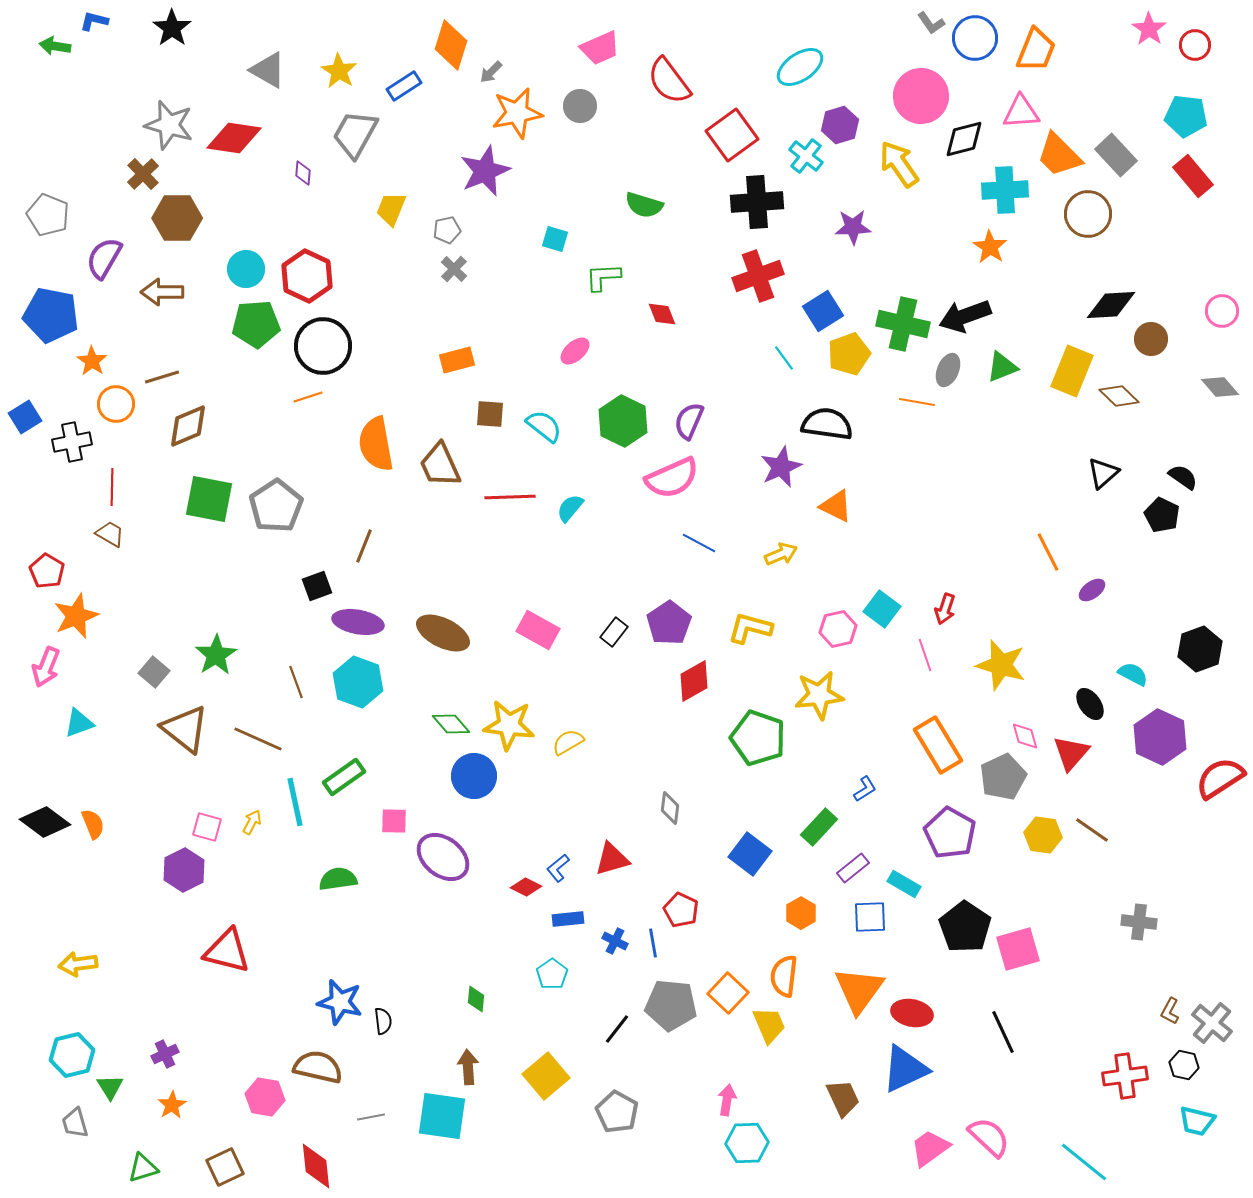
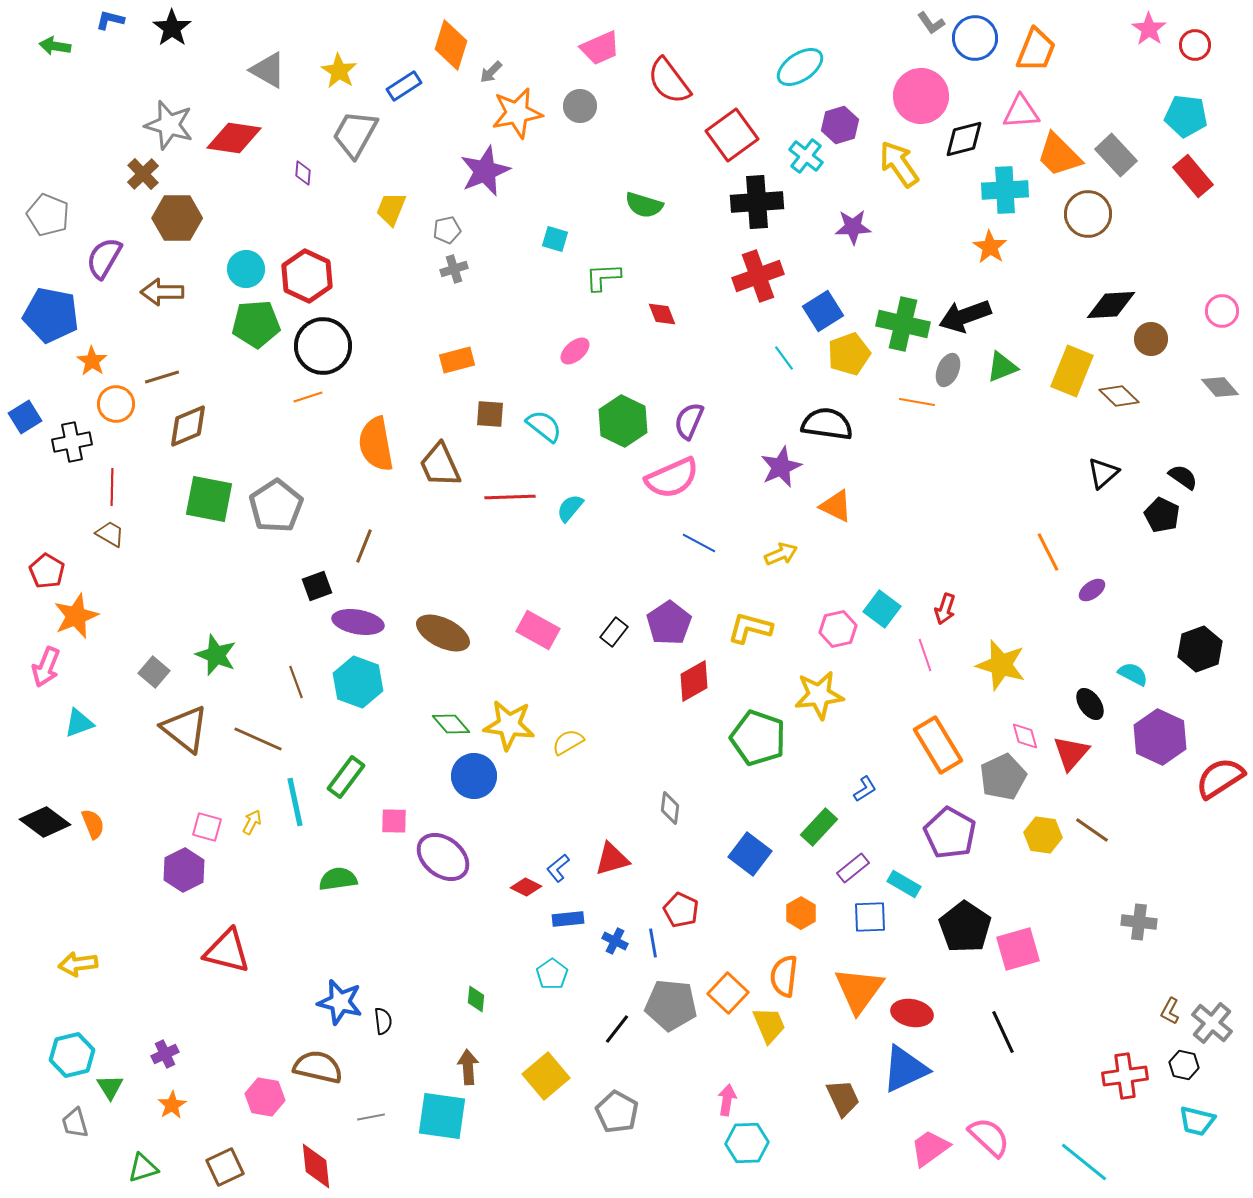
blue L-shape at (94, 21): moved 16 px right, 1 px up
gray cross at (454, 269): rotated 28 degrees clockwise
green star at (216, 655): rotated 18 degrees counterclockwise
green rectangle at (344, 777): moved 2 px right; rotated 18 degrees counterclockwise
